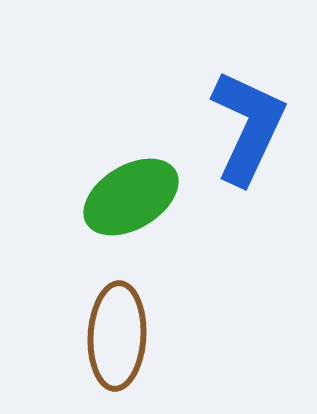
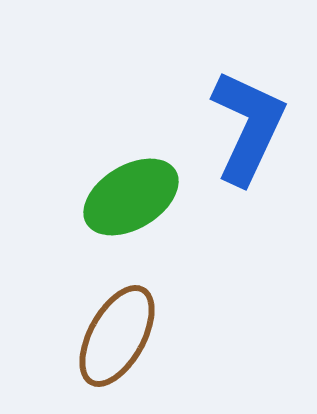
brown ellipse: rotated 26 degrees clockwise
